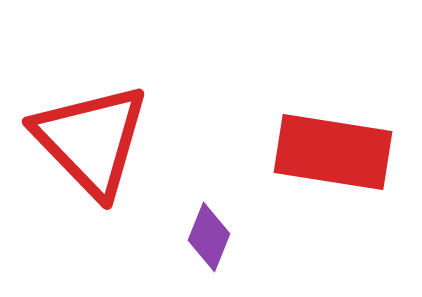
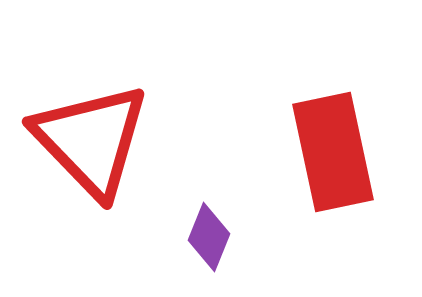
red rectangle: rotated 69 degrees clockwise
